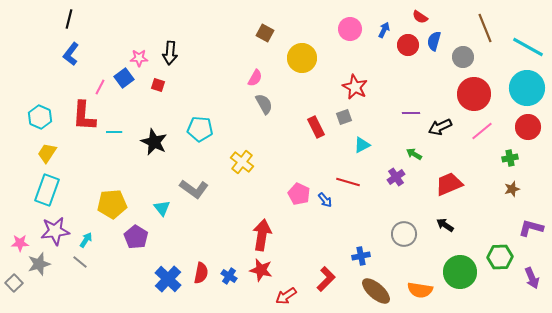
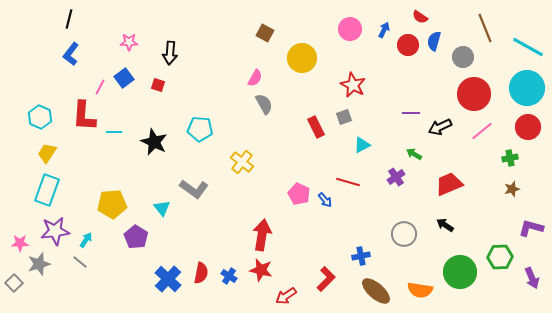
pink star at (139, 58): moved 10 px left, 16 px up
red star at (355, 87): moved 2 px left, 2 px up
